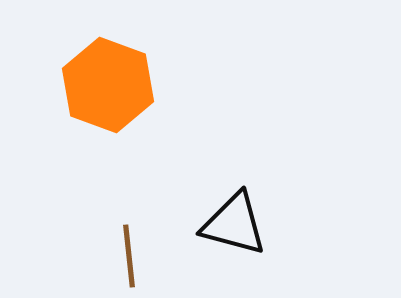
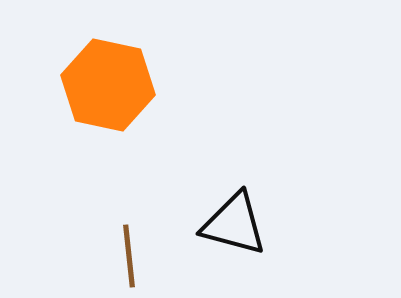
orange hexagon: rotated 8 degrees counterclockwise
